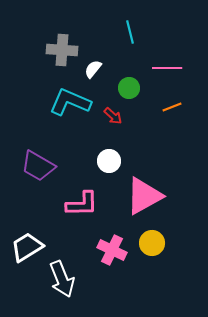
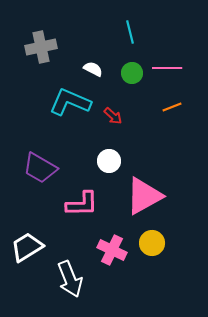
gray cross: moved 21 px left, 3 px up; rotated 16 degrees counterclockwise
white semicircle: rotated 78 degrees clockwise
green circle: moved 3 px right, 15 px up
purple trapezoid: moved 2 px right, 2 px down
white arrow: moved 8 px right
